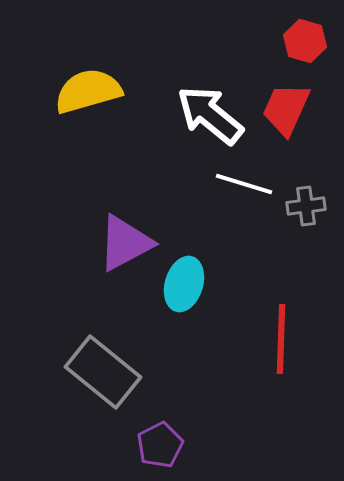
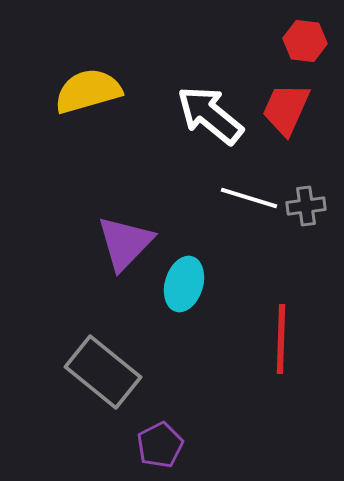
red hexagon: rotated 9 degrees counterclockwise
white line: moved 5 px right, 14 px down
purple triangle: rotated 18 degrees counterclockwise
